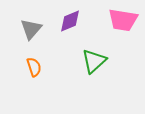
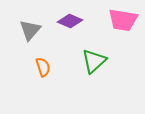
purple diamond: rotated 45 degrees clockwise
gray triangle: moved 1 px left, 1 px down
orange semicircle: moved 9 px right
